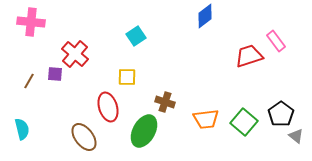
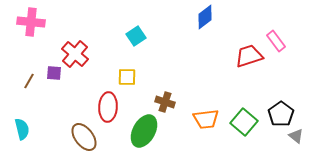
blue diamond: moved 1 px down
purple square: moved 1 px left, 1 px up
red ellipse: rotated 20 degrees clockwise
